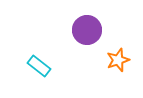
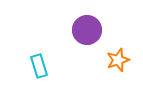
cyan rectangle: rotated 35 degrees clockwise
